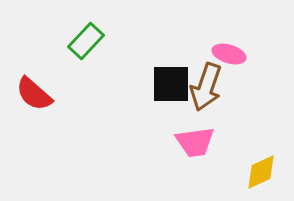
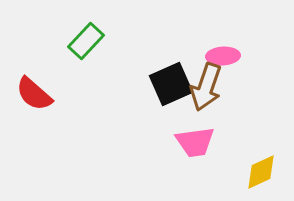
pink ellipse: moved 6 px left, 2 px down; rotated 20 degrees counterclockwise
black square: rotated 24 degrees counterclockwise
